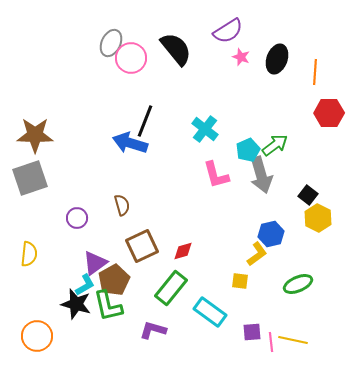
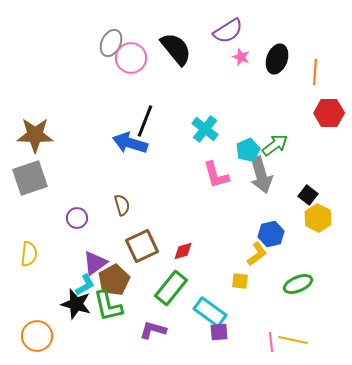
purple square: moved 33 px left
